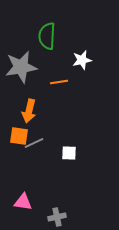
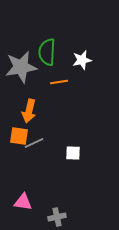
green semicircle: moved 16 px down
white square: moved 4 px right
